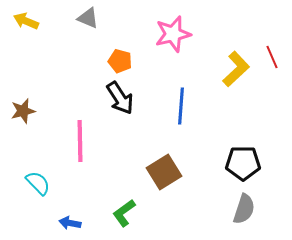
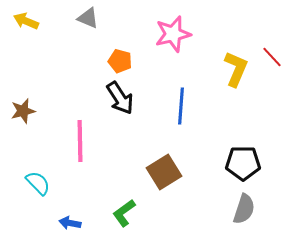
red line: rotated 20 degrees counterclockwise
yellow L-shape: rotated 24 degrees counterclockwise
